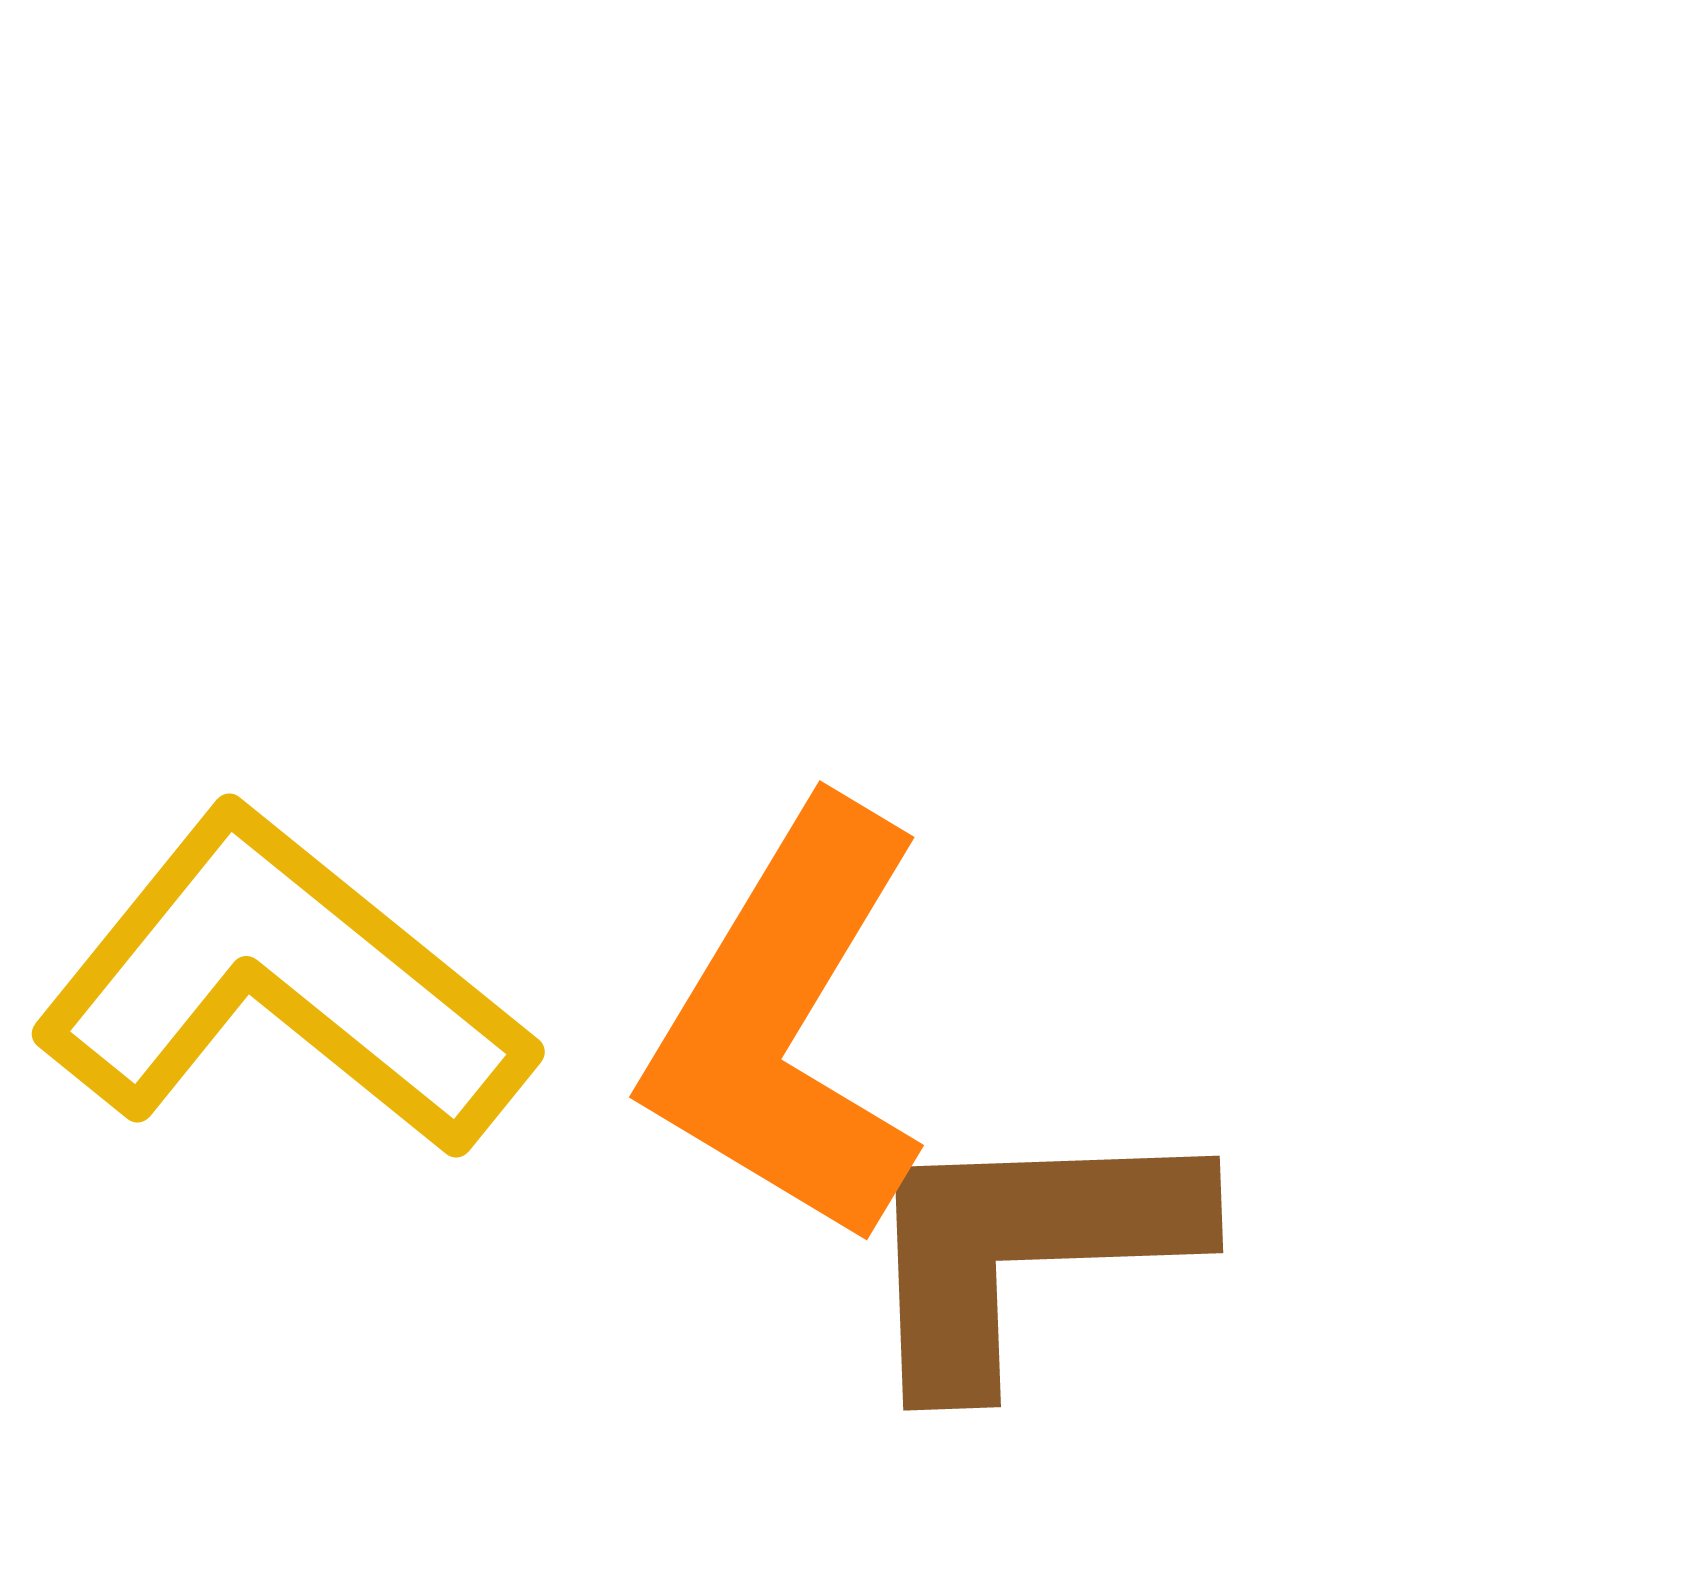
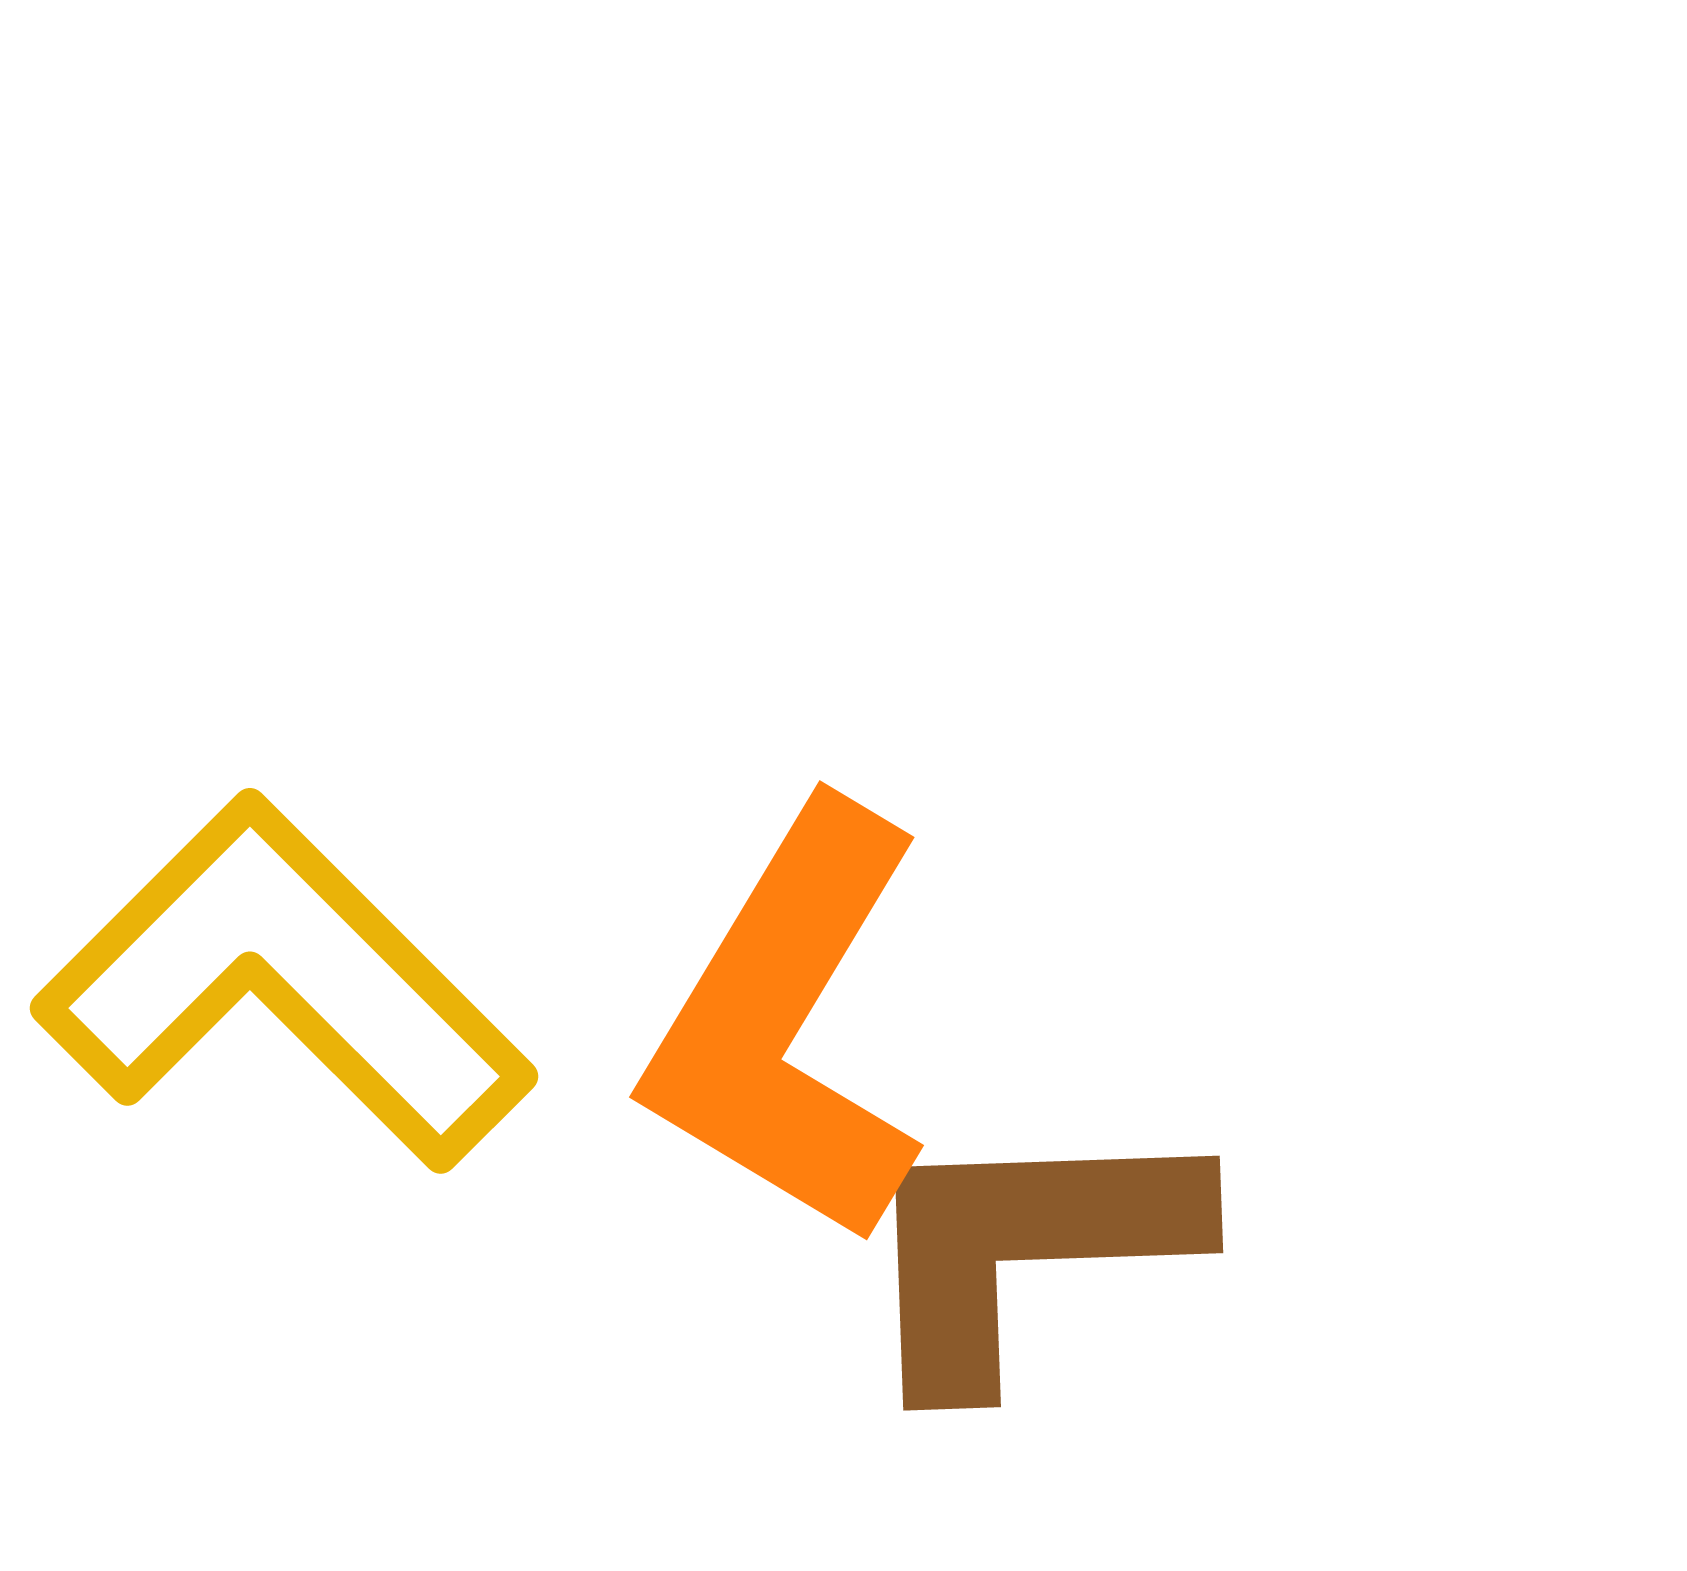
yellow L-shape: moved 2 px right, 1 px up; rotated 6 degrees clockwise
